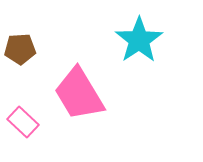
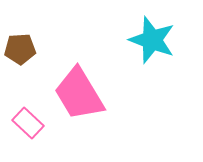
cyan star: moved 13 px right; rotated 18 degrees counterclockwise
pink rectangle: moved 5 px right, 1 px down
